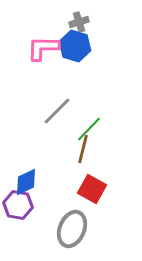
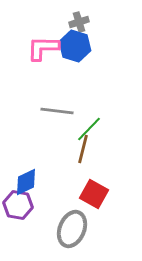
gray line: rotated 52 degrees clockwise
red square: moved 2 px right, 5 px down
